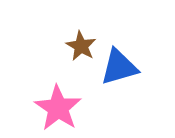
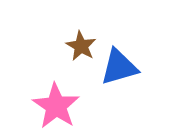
pink star: moved 2 px left, 2 px up
